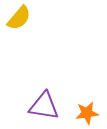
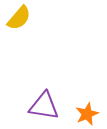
orange star: moved 1 px down; rotated 15 degrees counterclockwise
